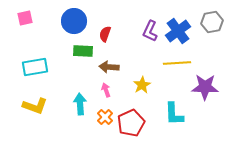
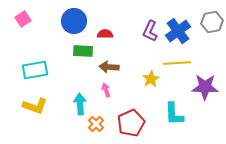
pink square: moved 2 px left, 1 px down; rotated 21 degrees counterclockwise
red semicircle: rotated 70 degrees clockwise
cyan rectangle: moved 3 px down
yellow star: moved 9 px right, 6 px up
orange cross: moved 9 px left, 7 px down
